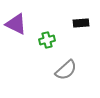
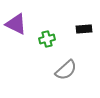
black rectangle: moved 3 px right, 6 px down
green cross: moved 1 px up
